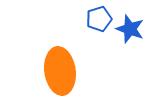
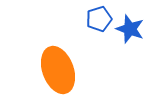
orange ellipse: moved 2 px left, 1 px up; rotated 12 degrees counterclockwise
